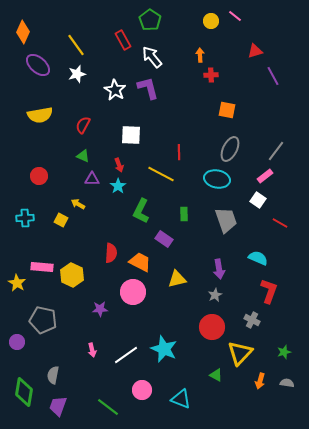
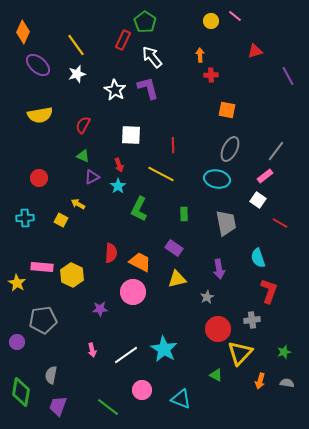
green pentagon at (150, 20): moved 5 px left, 2 px down
red rectangle at (123, 40): rotated 54 degrees clockwise
purple line at (273, 76): moved 15 px right
red line at (179, 152): moved 6 px left, 7 px up
red circle at (39, 176): moved 2 px down
purple triangle at (92, 179): moved 2 px up; rotated 28 degrees counterclockwise
green L-shape at (141, 211): moved 2 px left, 2 px up
gray trapezoid at (226, 220): moved 3 px down; rotated 8 degrees clockwise
purple rectangle at (164, 239): moved 10 px right, 9 px down
cyan semicircle at (258, 258): rotated 132 degrees counterclockwise
gray star at (215, 295): moved 8 px left, 2 px down
gray pentagon at (43, 320): rotated 20 degrees counterclockwise
gray cross at (252, 320): rotated 35 degrees counterclockwise
red circle at (212, 327): moved 6 px right, 2 px down
cyan star at (164, 349): rotated 8 degrees clockwise
gray semicircle at (53, 375): moved 2 px left
green diamond at (24, 392): moved 3 px left
